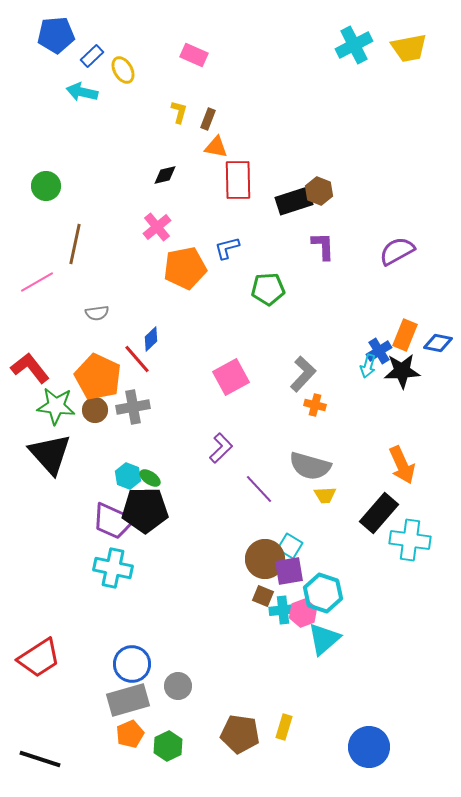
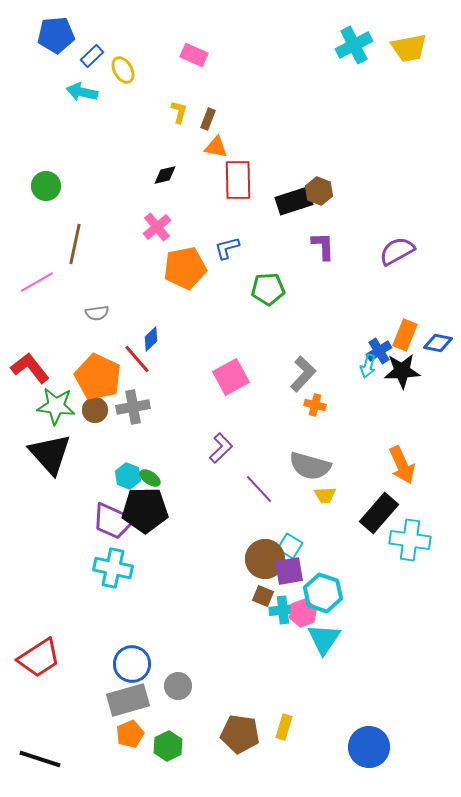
cyan triangle at (324, 639): rotated 15 degrees counterclockwise
